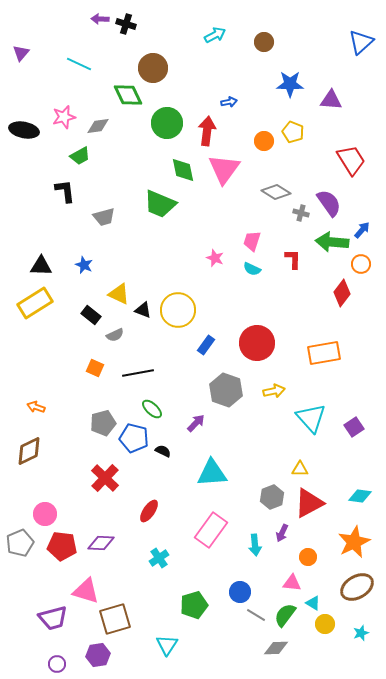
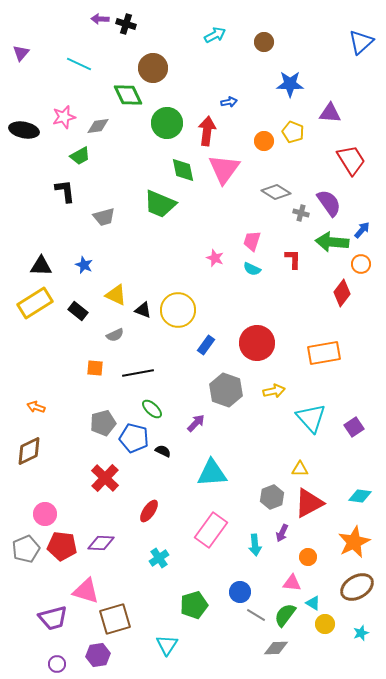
purple triangle at (331, 100): moved 1 px left, 13 px down
yellow triangle at (119, 294): moved 3 px left, 1 px down
black rectangle at (91, 315): moved 13 px left, 4 px up
orange square at (95, 368): rotated 18 degrees counterclockwise
gray pentagon at (20, 543): moved 6 px right, 6 px down
